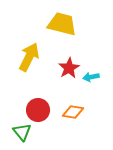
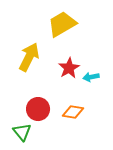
yellow trapezoid: rotated 44 degrees counterclockwise
red circle: moved 1 px up
